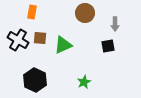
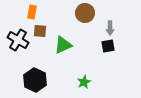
gray arrow: moved 5 px left, 4 px down
brown square: moved 7 px up
